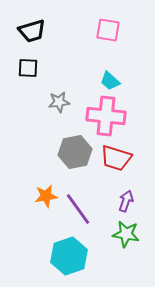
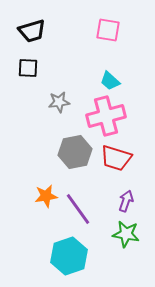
pink cross: rotated 21 degrees counterclockwise
